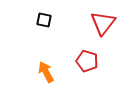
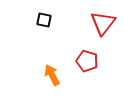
orange arrow: moved 6 px right, 3 px down
